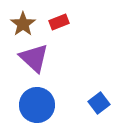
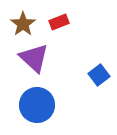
blue square: moved 28 px up
